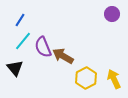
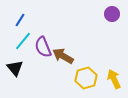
yellow hexagon: rotated 10 degrees clockwise
